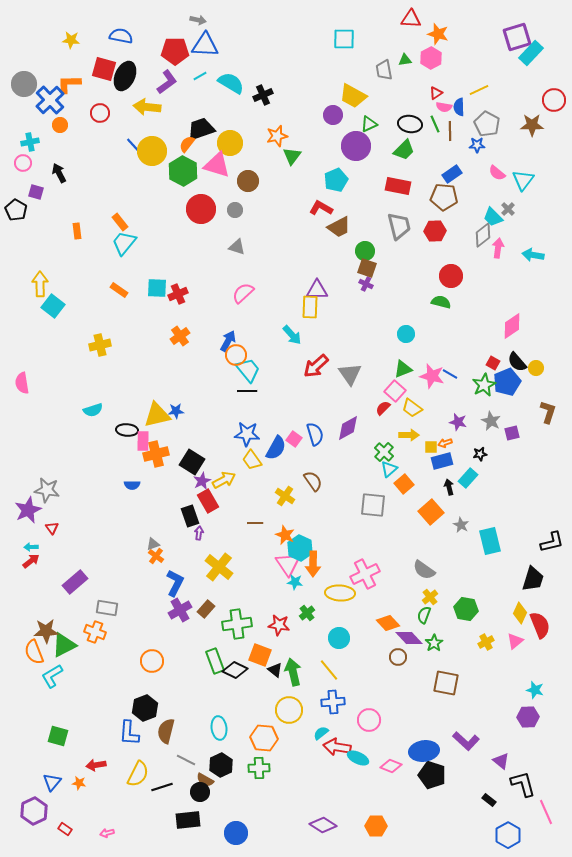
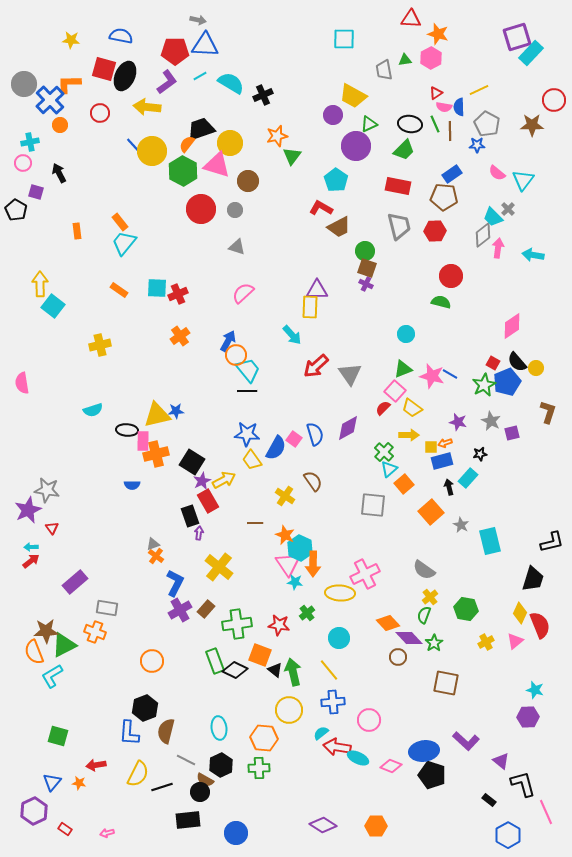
cyan pentagon at (336, 180): rotated 15 degrees counterclockwise
